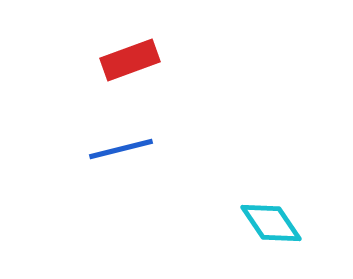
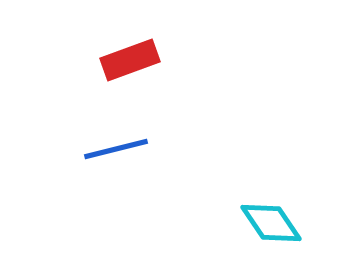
blue line: moved 5 px left
